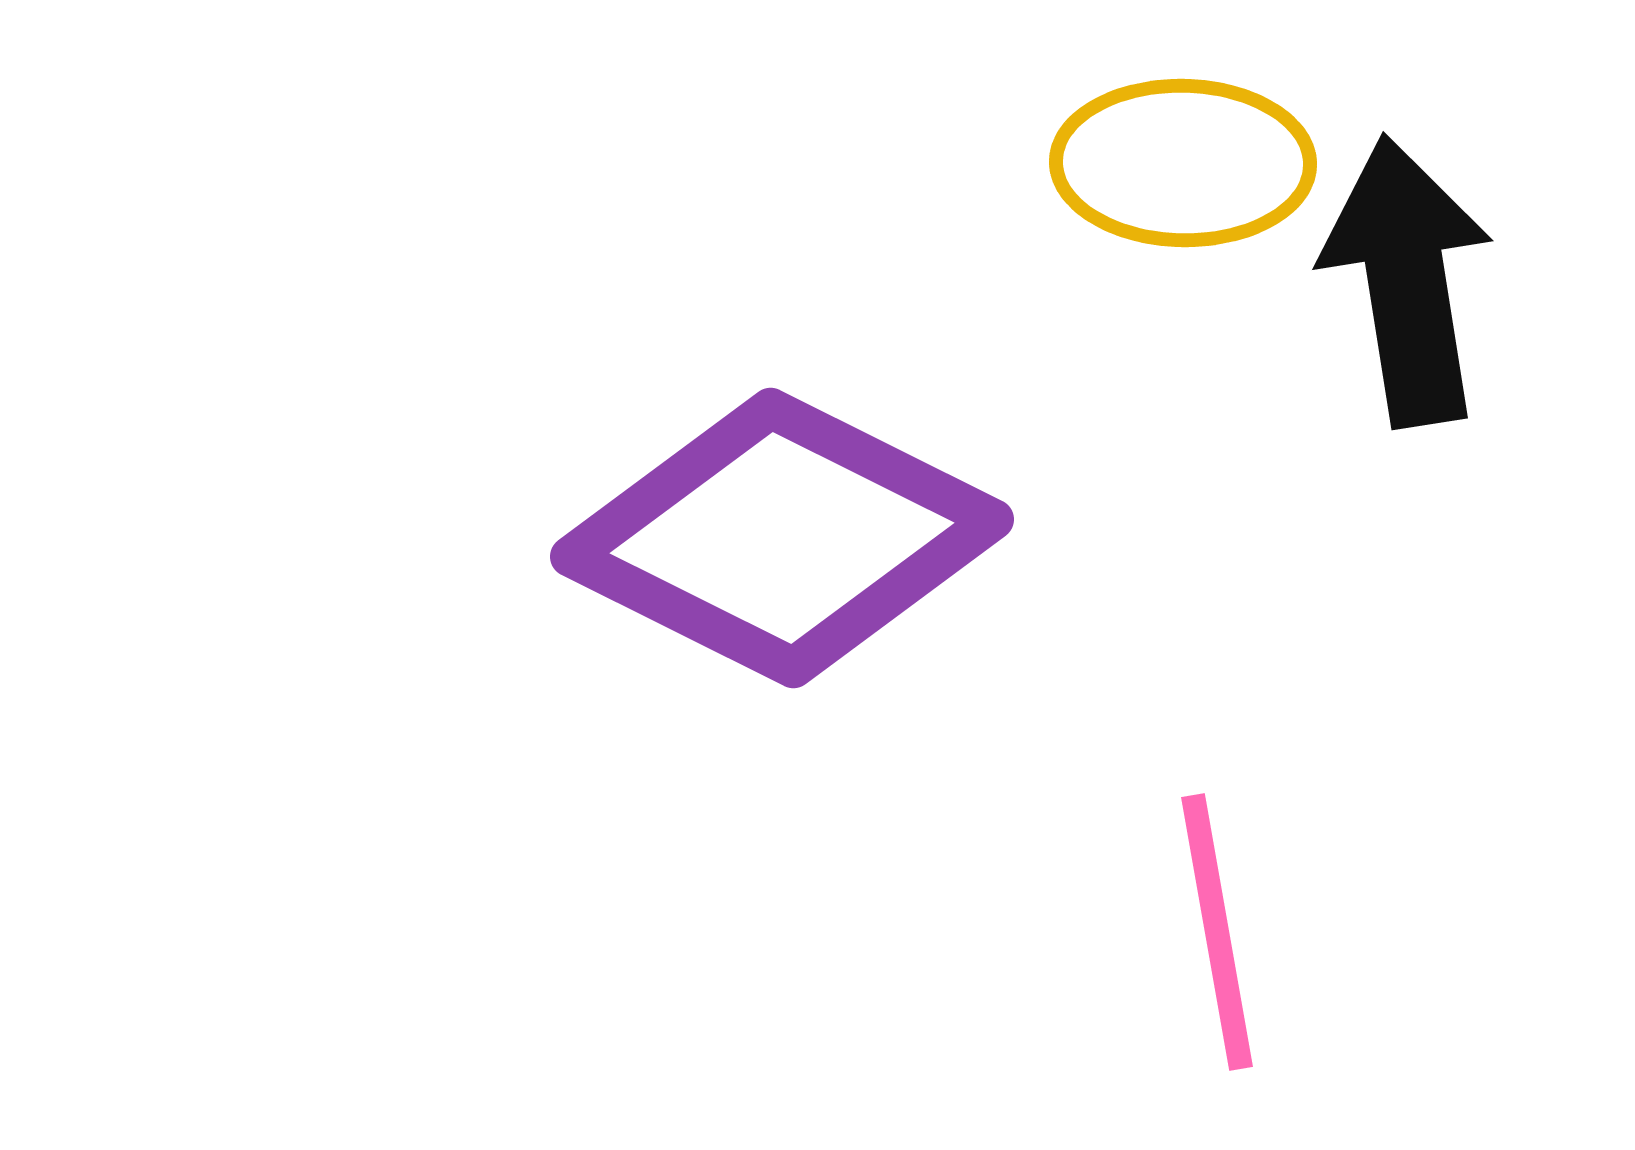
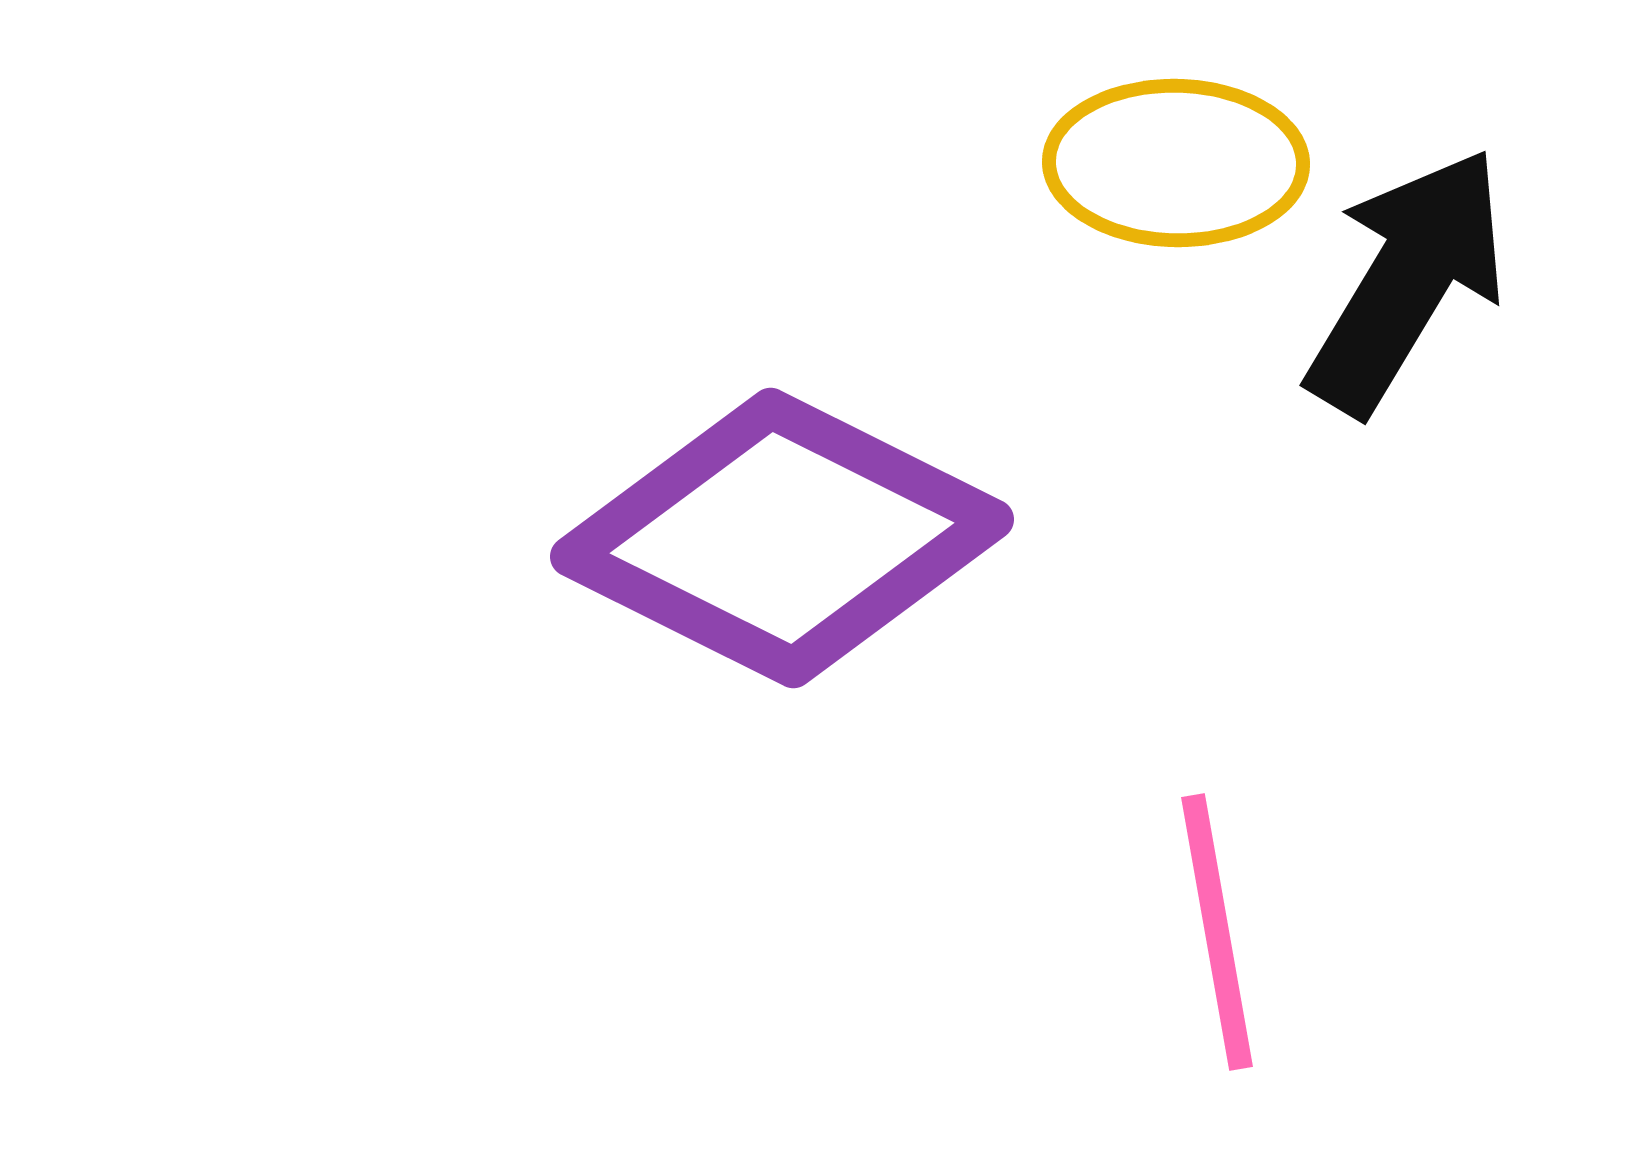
yellow ellipse: moved 7 px left
black arrow: rotated 40 degrees clockwise
